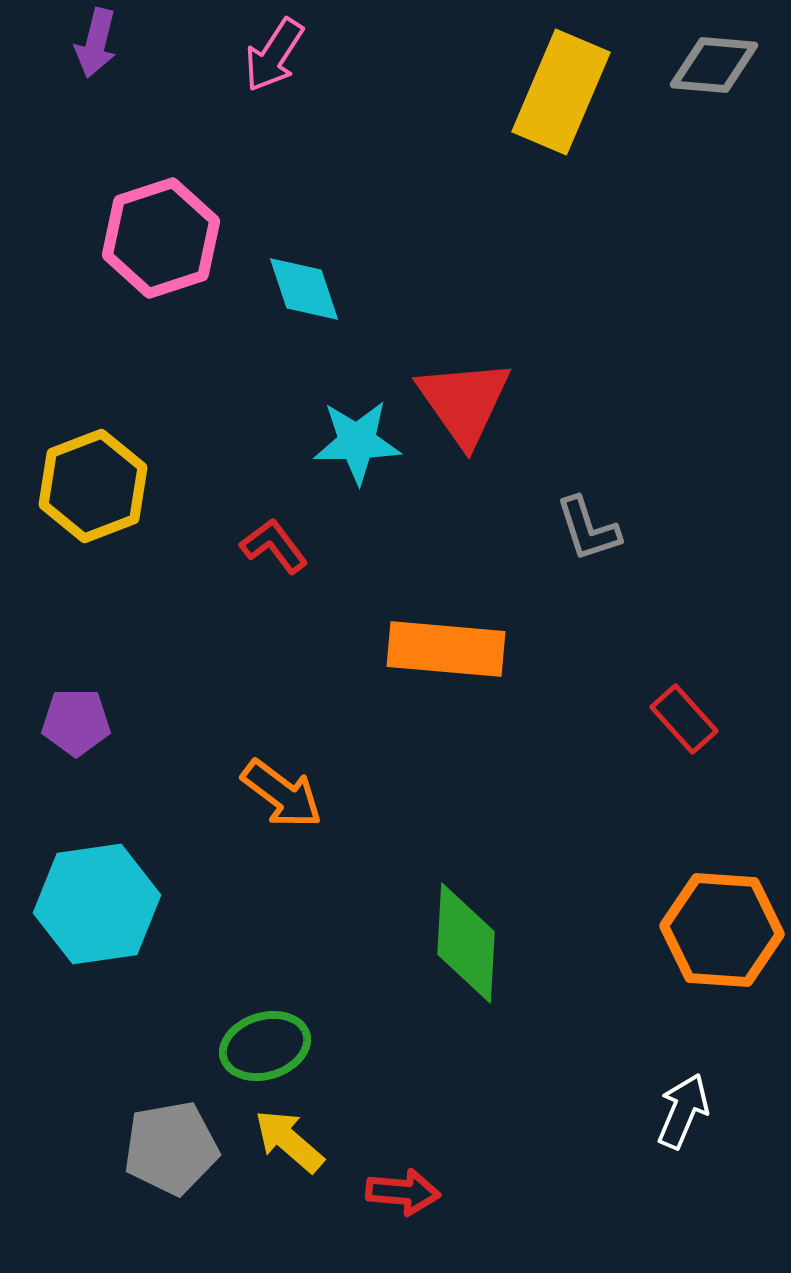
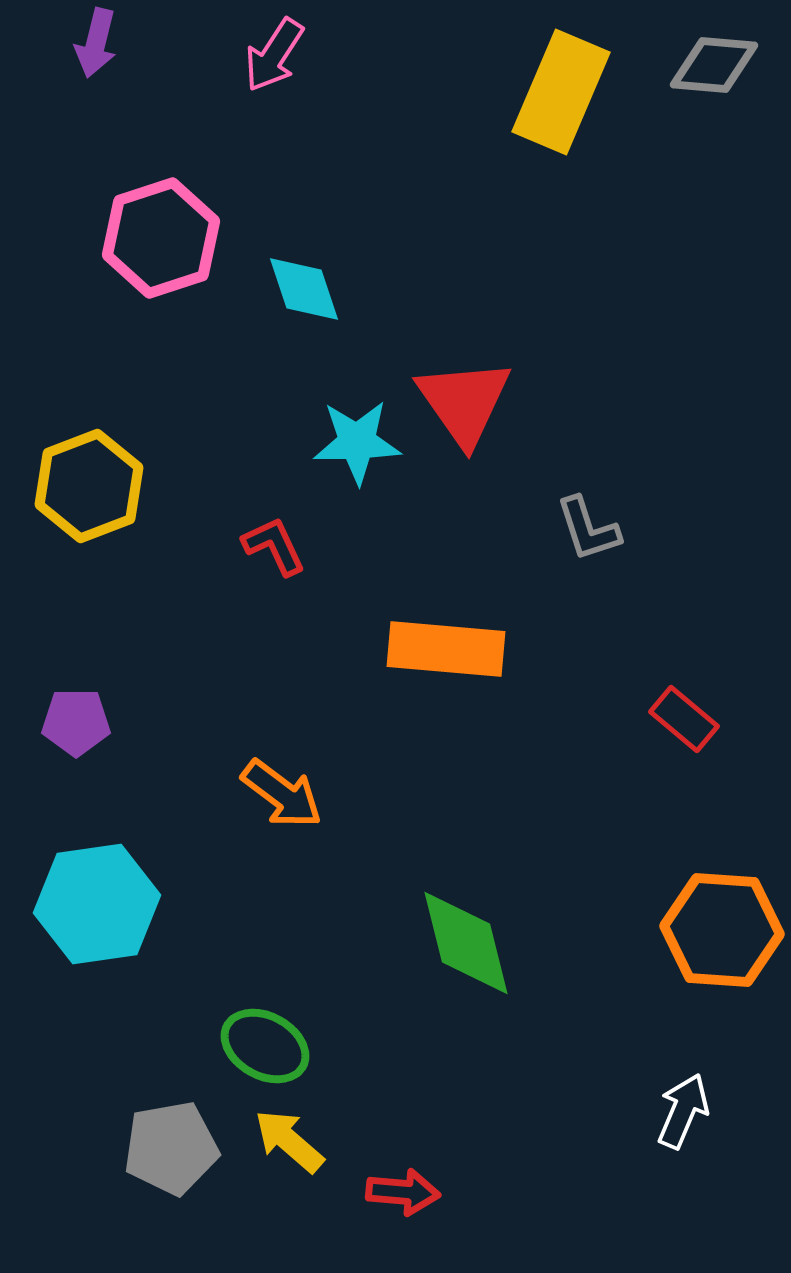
yellow hexagon: moved 4 px left
red L-shape: rotated 12 degrees clockwise
red rectangle: rotated 8 degrees counterclockwise
green diamond: rotated 17 degrees counterclockwise
green ellipse: rotated 46 degrees clockwise
